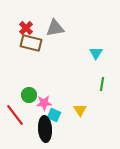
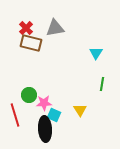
red line: rotated 20 degrees clockwise
